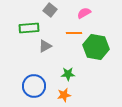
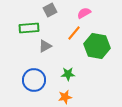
gray square: rotated 24 degrees clockwise
orange line: rotated 49 degrees counterclockwise
green hexagon: moved 1 px right, 1 px up
blue circle: moved 6 px up
orange star: moved 1 px right, 2 px down
